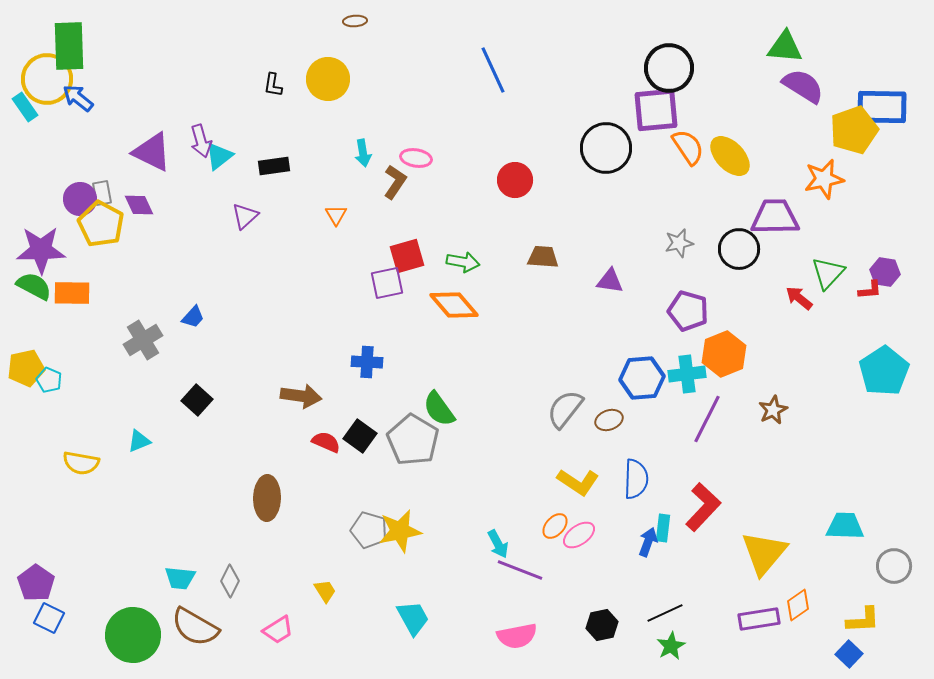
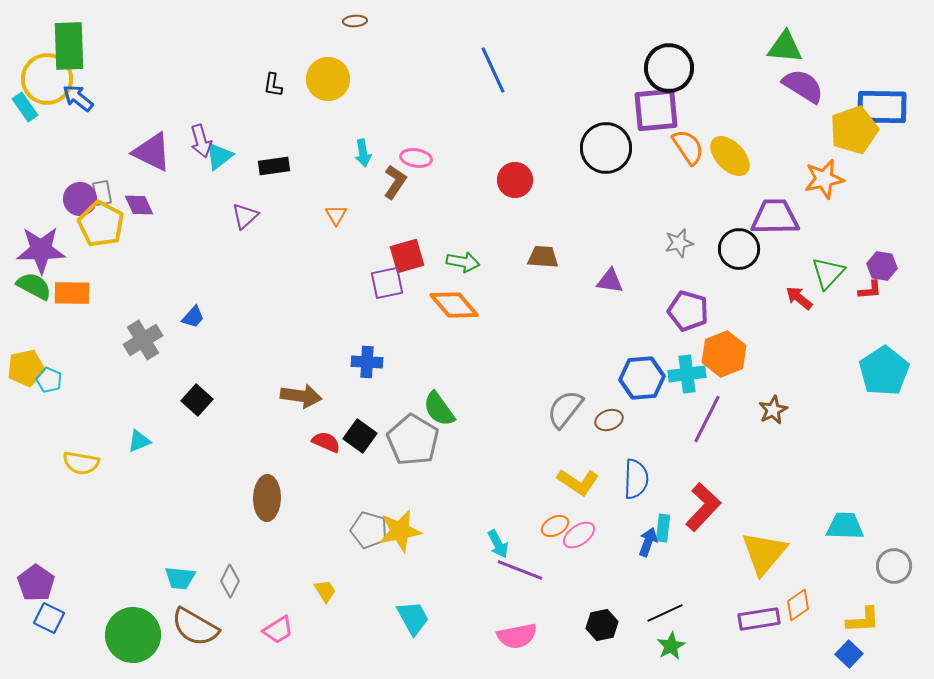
purple hexagon at (885, 272): moved 3 px left, 6 px up
orange ellipse at (555, 526): rotated 20 degrees clockwise
